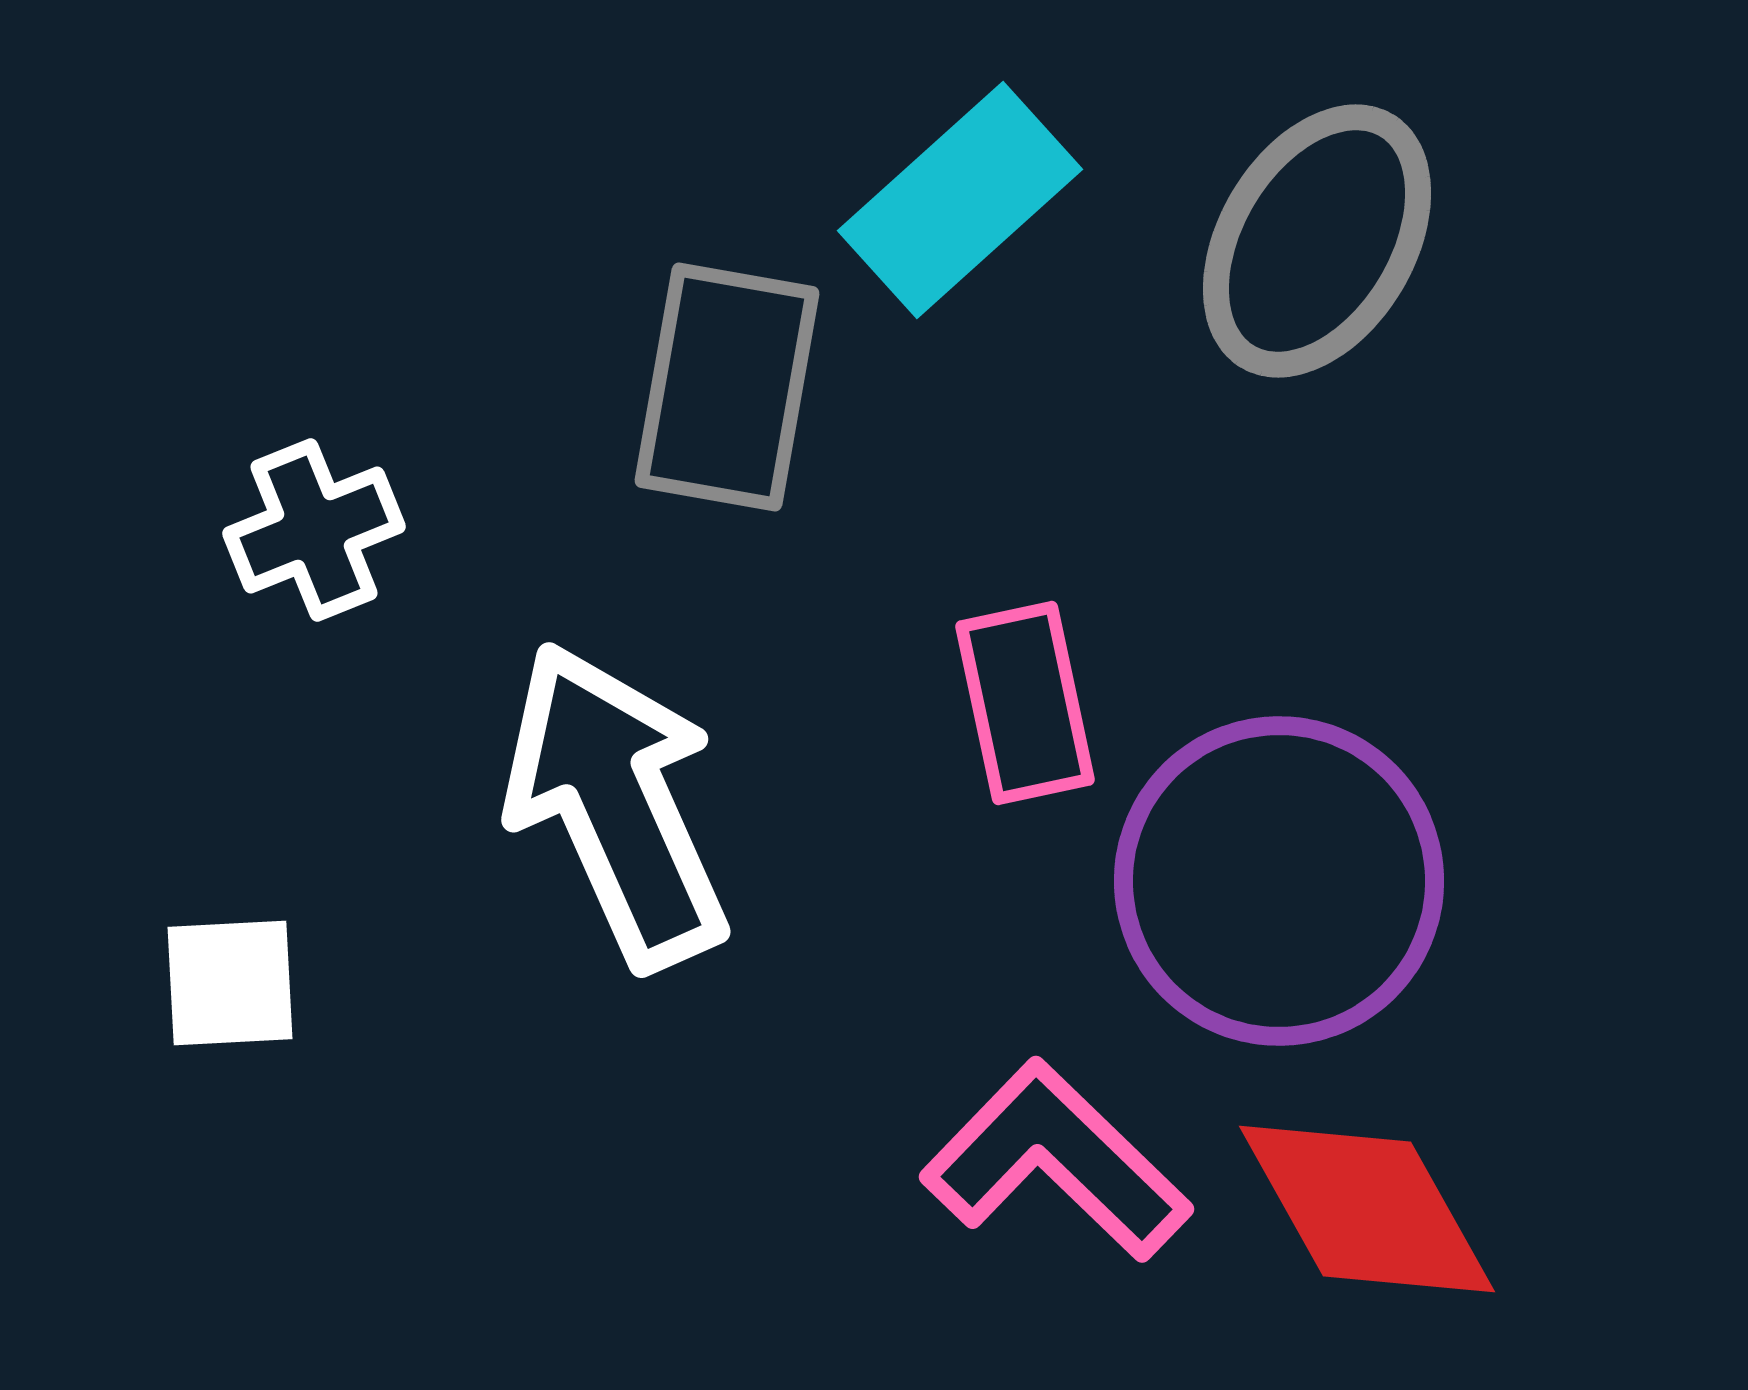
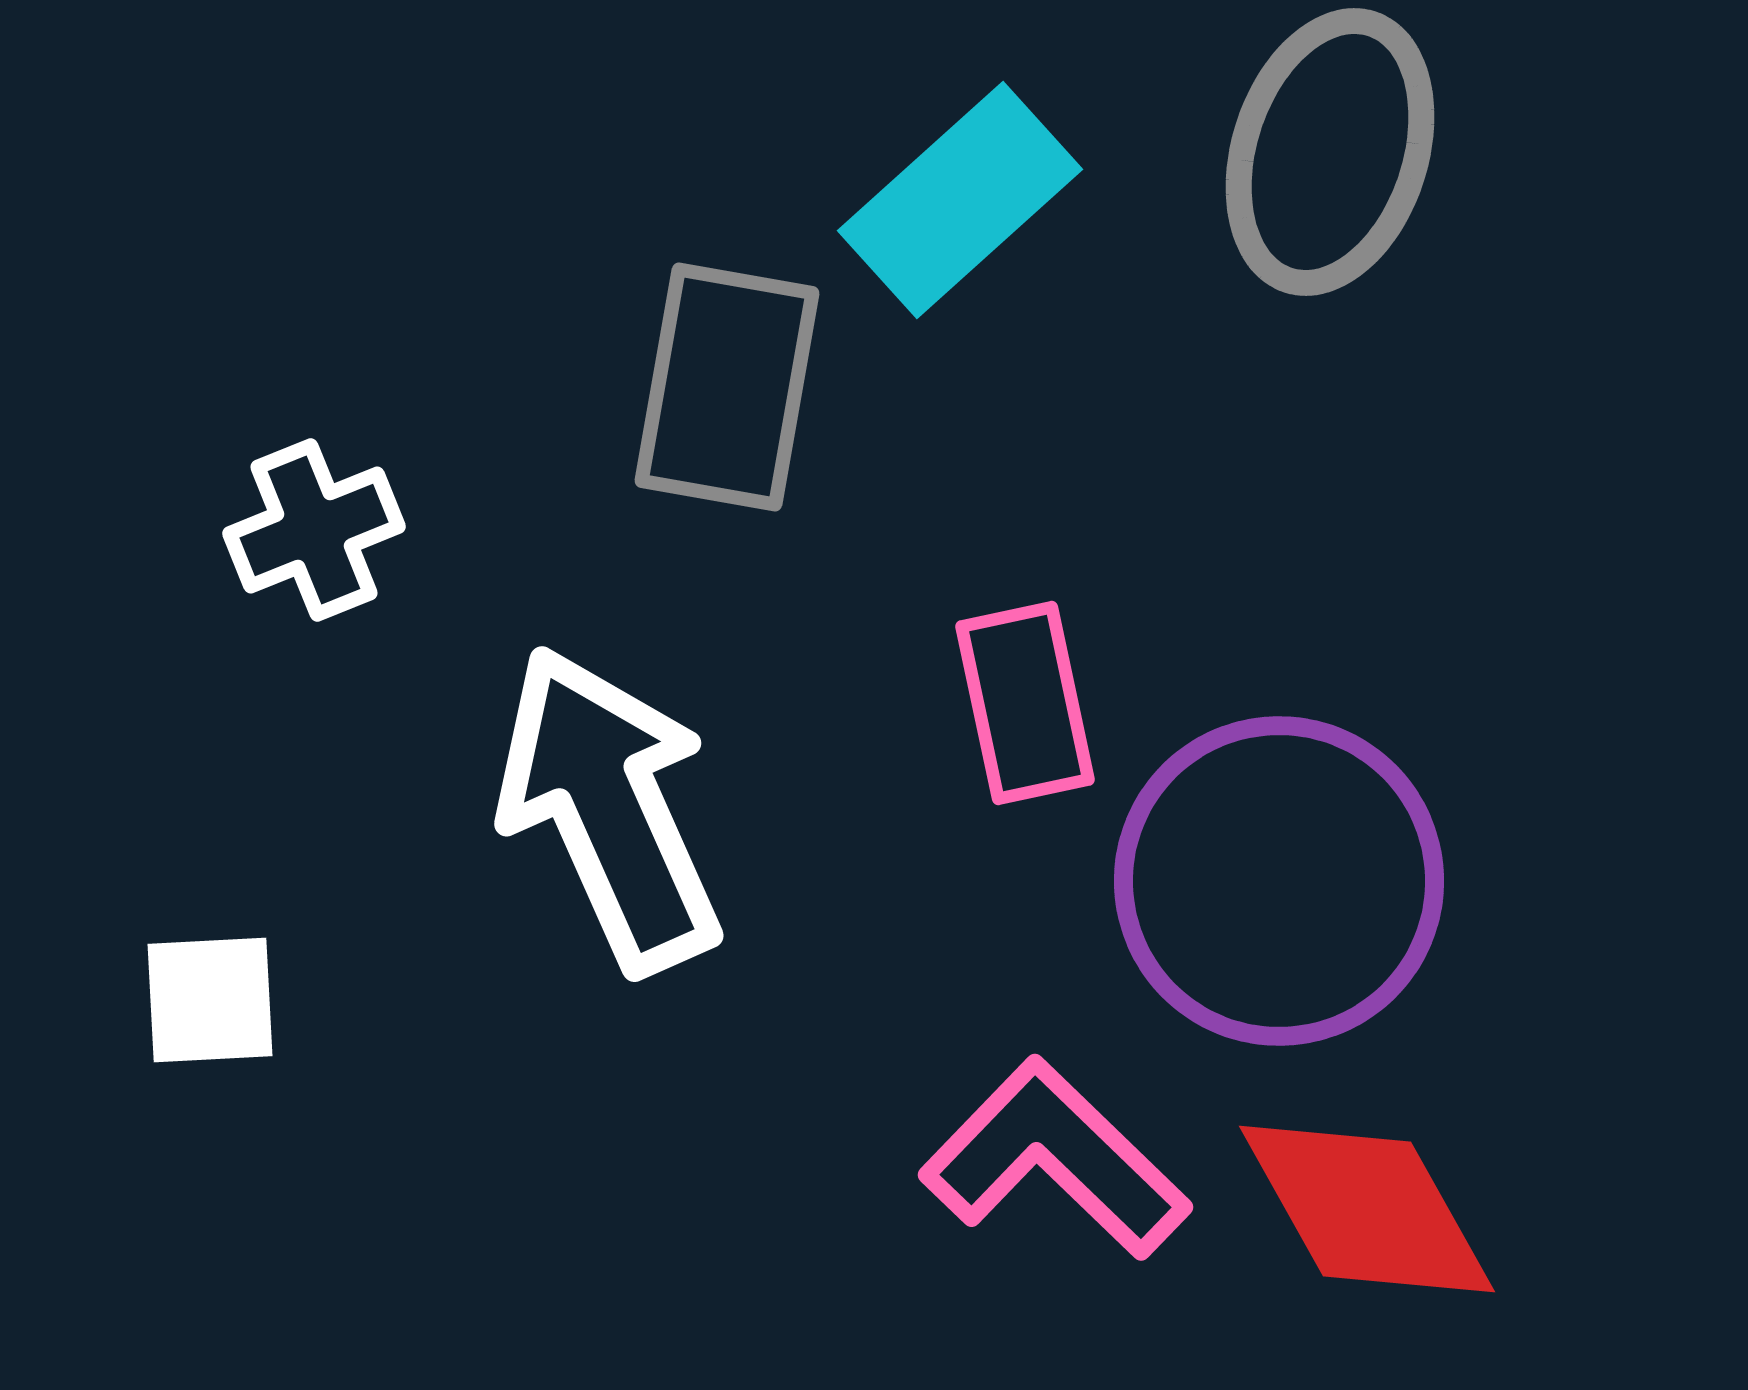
gray ellipse: moved 13 px right, 89 px up; rotated 13 degrees counterclockwise
white arrow: moved 7 px left, 4 px down
white square: moved 20 px left, 17 px down
pink L-shape: moved 1 px left, 2 px up
